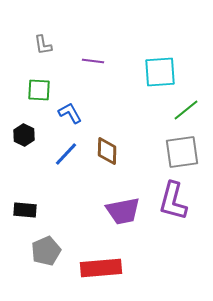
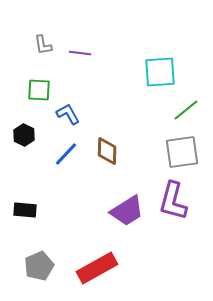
purple line: moved 13 px left, 8 px up
blue L-shape: moved 2 px left, 1 px down
purple trapezoid: moved 4 px right; rotated 21 degrees counterclockwise
gray pentagon: moved 7 px left, 15 px down
red rectangle: moved 4 px left; rotated 24 degrees counterclockwise
